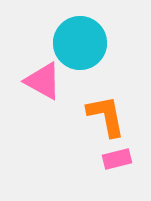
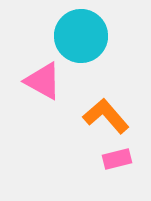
cyan circle: moved 1 px right, 7 px up
orange L-shape: rotated 30 degrees counterclockwise
